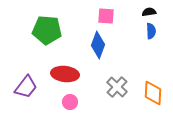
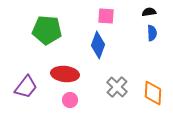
blue semicircle: moved 1 px right, 2 px down
pink circle: moved 2 px up
